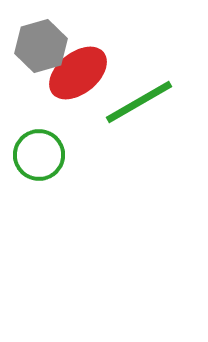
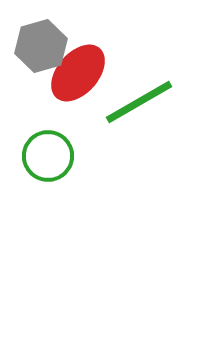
red ellipse: rotated 10 degrees counterclockwise
green circle: moved 9 px right, 1 px down
